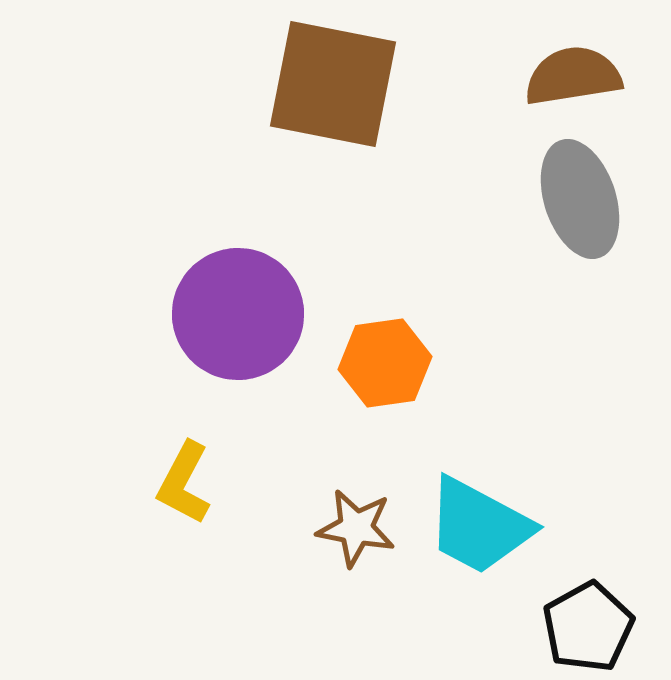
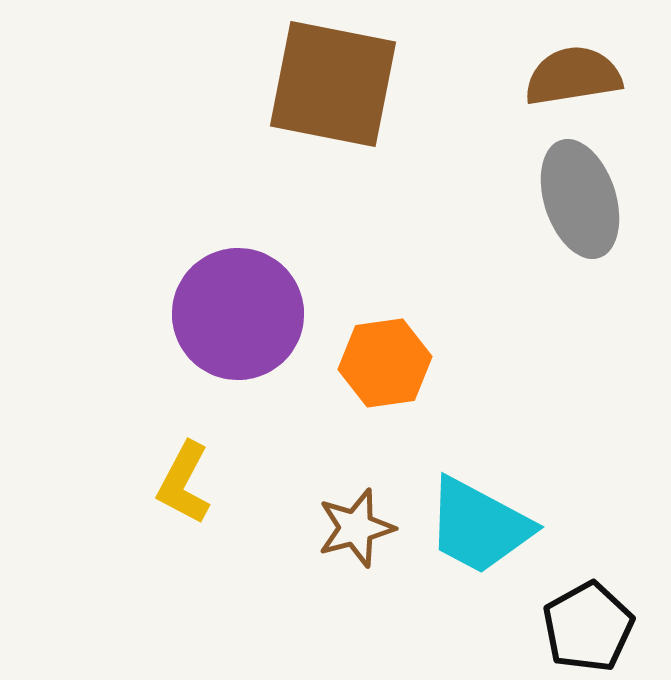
brown star: rotated 26 degrees counterclockwise
